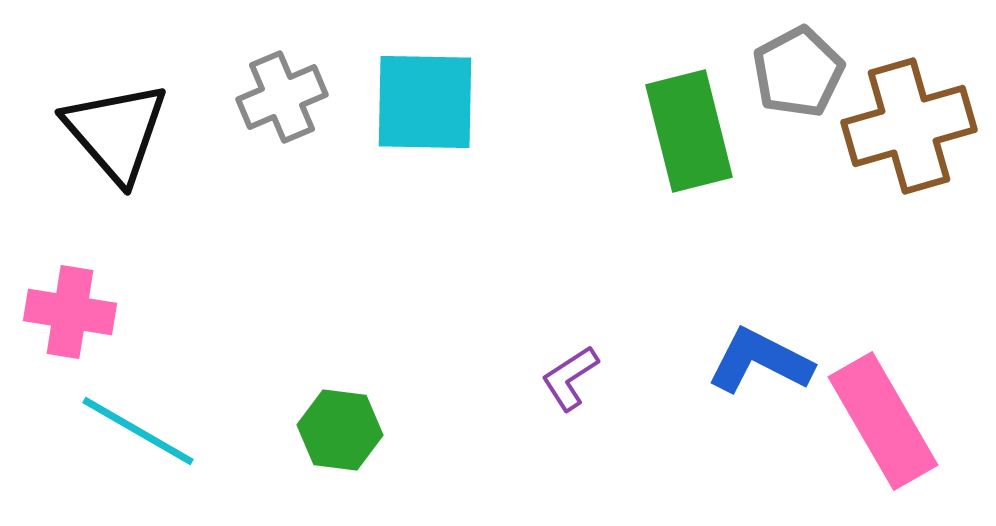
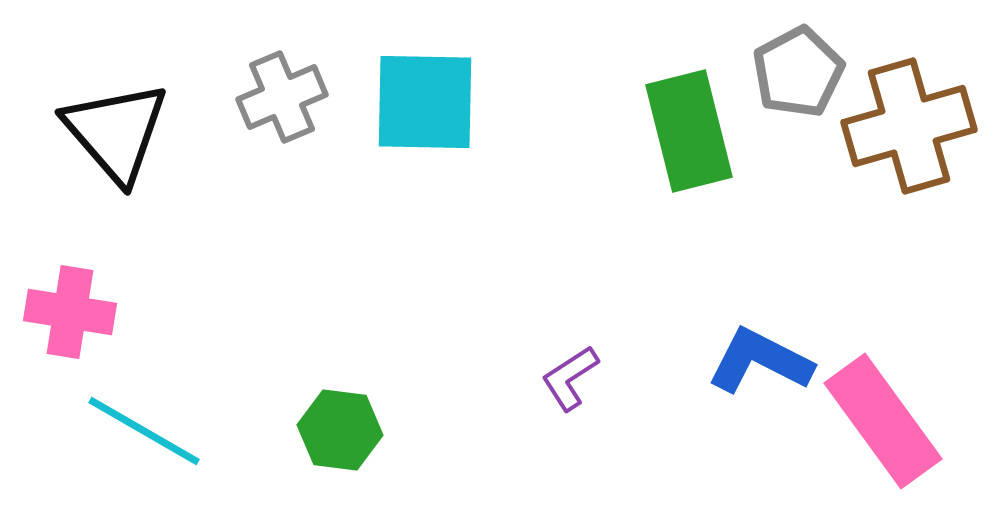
pink rectangle: rotated 6 degrees counterclockwise
cyan line: moved 6 px right
